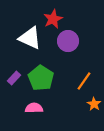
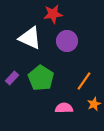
red star: moved 5 px up; rotated 18 degrees clockwise
purple circle: moved 1 px left
purple rectangle: moved 2 px left
orange star: rotated 16 degrees clockwise
pink semicircle: moved 30 px right
